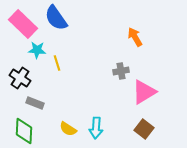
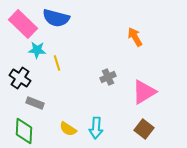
blue semicircle: rotated 40 degrees counterclockwise
gray cross: moved 13 px left, 6 px down; rotated 14 degrees counterclockwise
